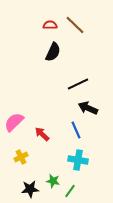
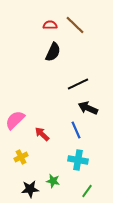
pink semicircle: moved 1 px right, 2 px up
green line: moved 17 px right
